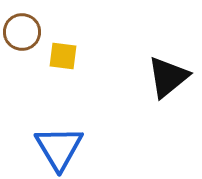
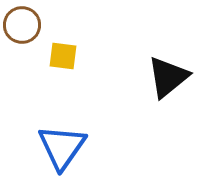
brown circle: moved 7 px up
blue triangle: moved 3 px right, 1 px up; rotated 6 degrees clockwise
